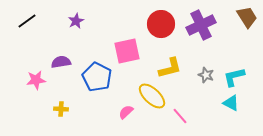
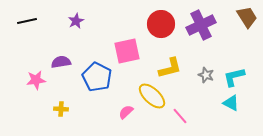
black line: rotated 24 degrees clockwise
